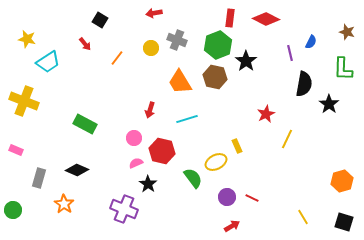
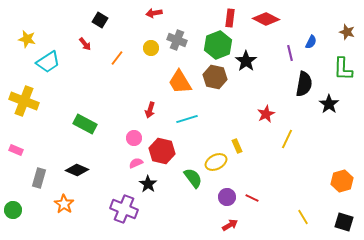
red arrow at (232, 226): moved 2 px left, 1 px up
